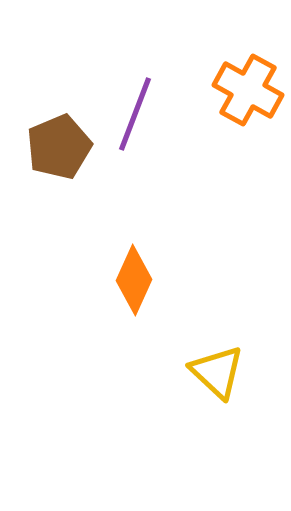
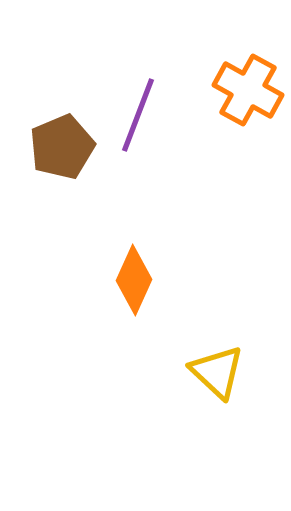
purple line: moved 3 px right, 1 px down
brown pentagon: moved 3 px right
